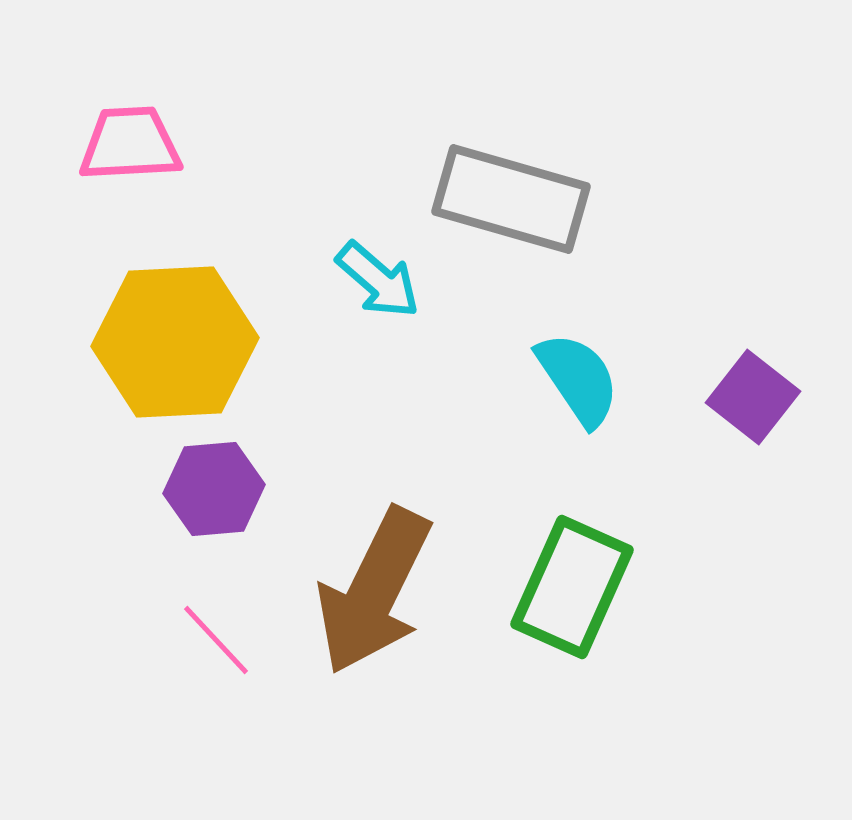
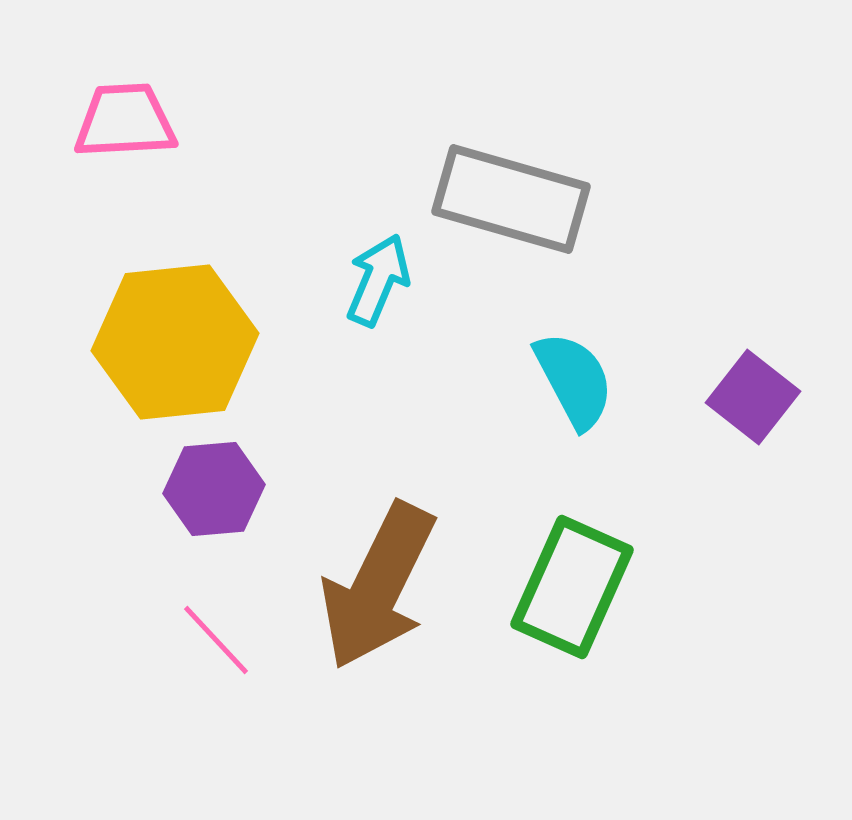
pink trapezoid: moved 5 px left, 23 px up
cyan arrow: rotated 108 degrees counterclockwise
yellow hexagon: rotated 3 degrees counterclockwise
cyan semicircle: moved 4 px left, 1 px down; rotated 6 degrees clockwise
brown arrow: moved 4 px right, 5 px up
